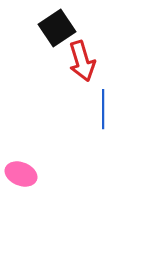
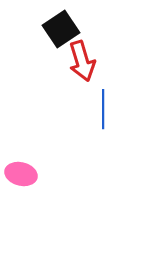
black square: moved 4 px right, 1 px down
pink ellipse: rotated 8 degrees counterclockwise
